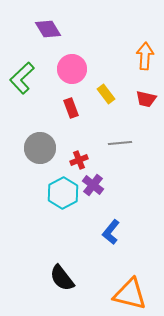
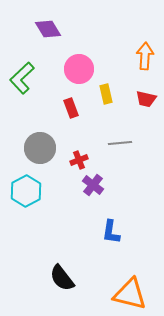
pink circle: moved 7 px right
yellow rectangle: rotated 24 degrees clockwise
cyan hexagon: moved 37 px left, 2 px up
blue L-shape: rotated 30 degrees counterclockwise
